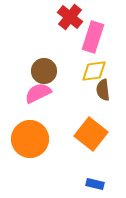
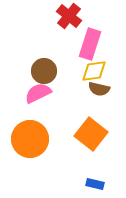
red cross: moved 1 px left, 1 px up
pink rectangle: moved 3 px left, 7 px down
brown semicircle: moved 4 px left, 1 px up; rotated 70 degrees counterclockwise
